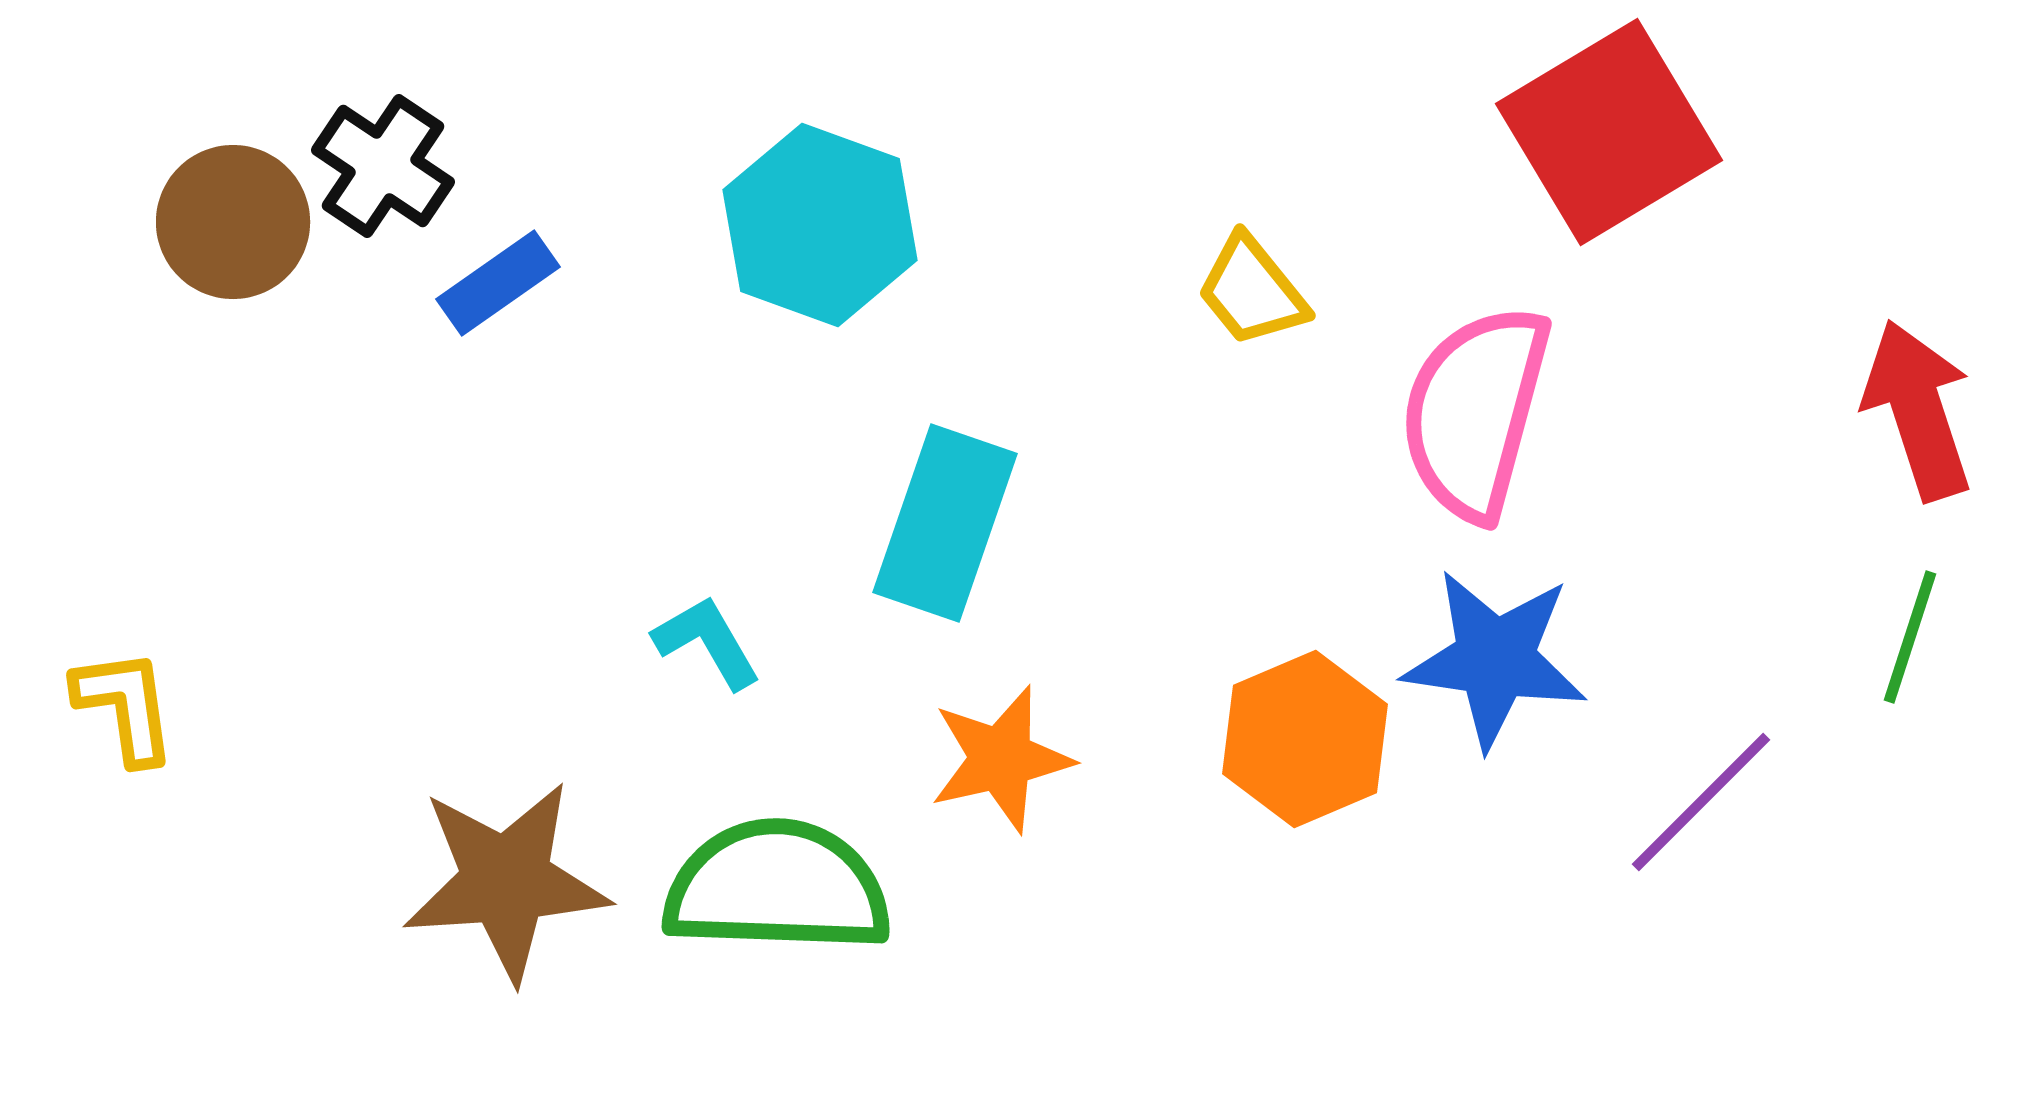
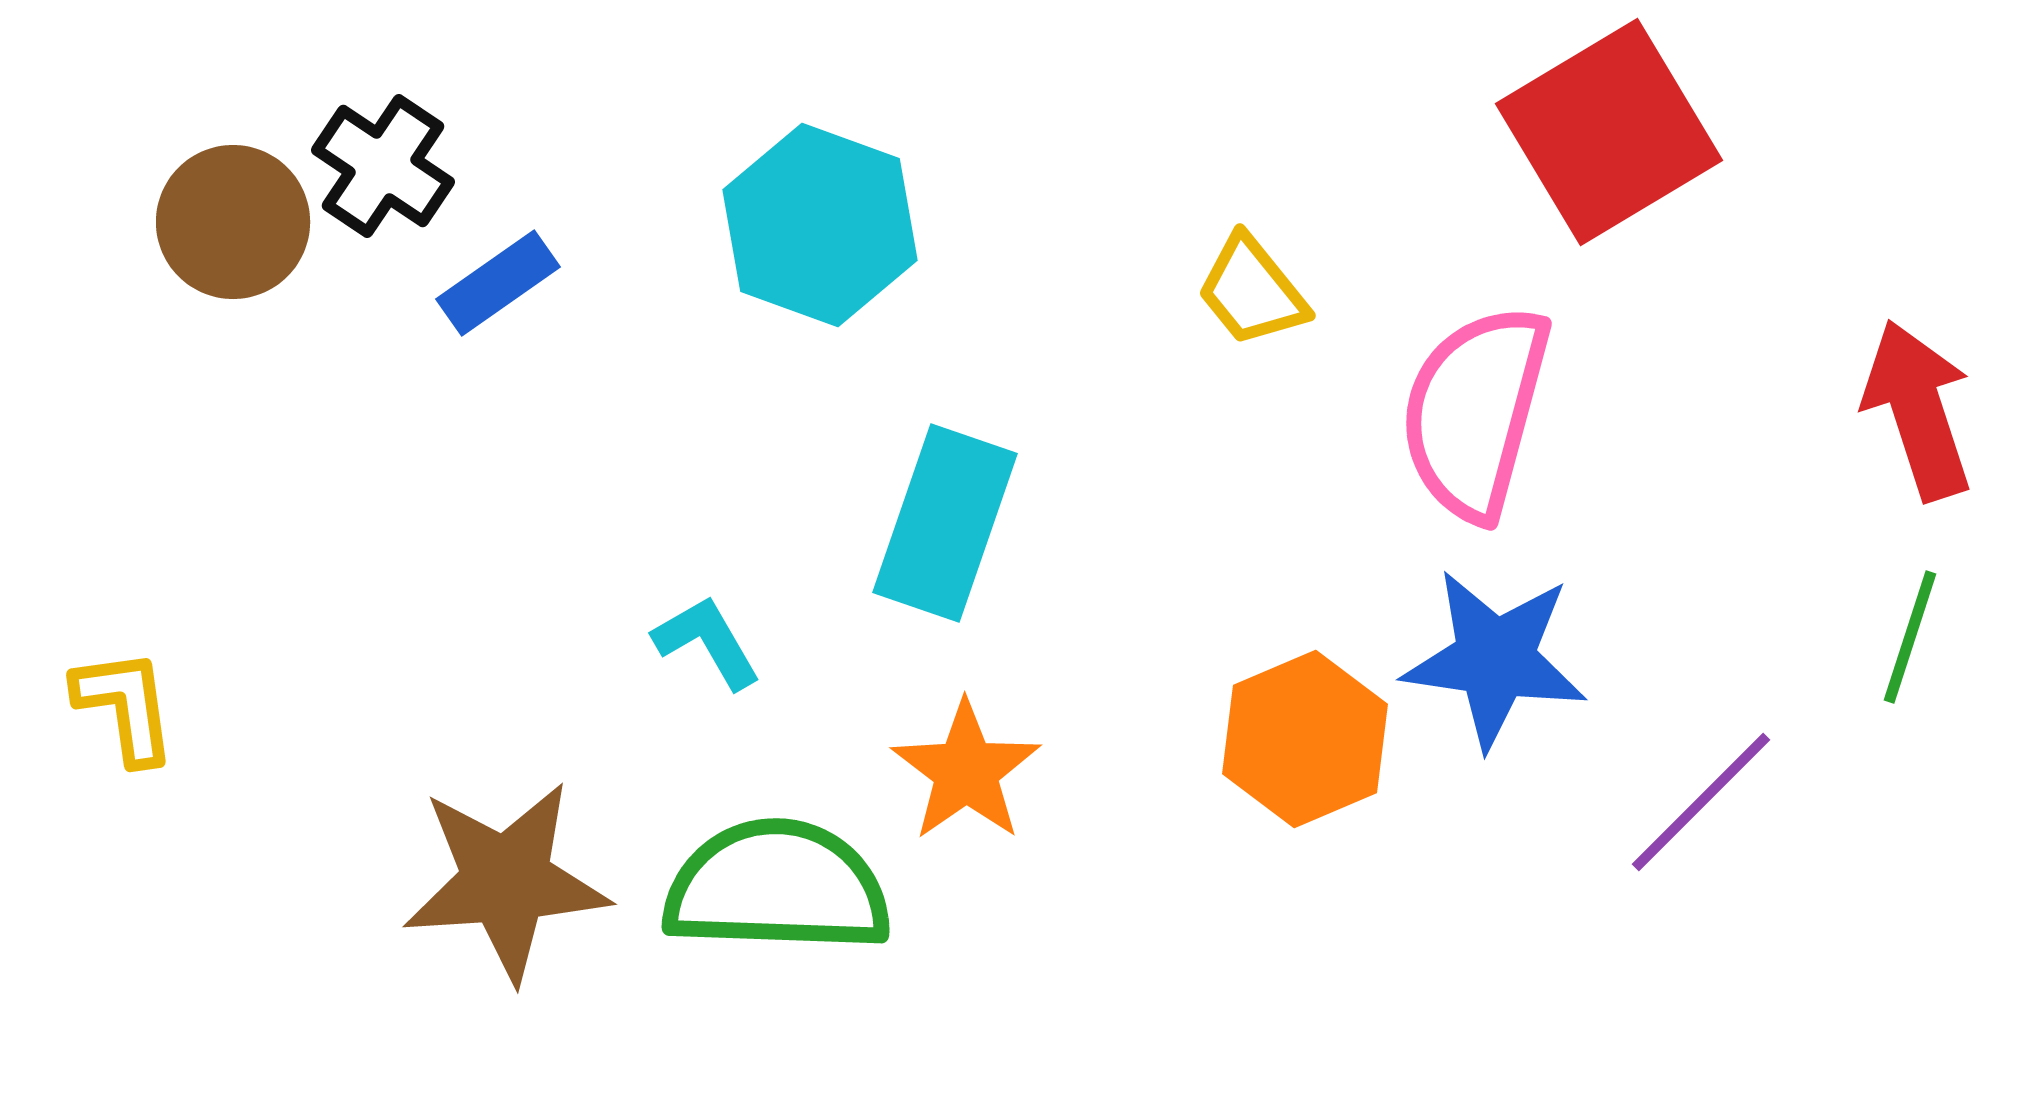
orange star: moved 35 px left, 12 px down; rotated 22 degrees counterclockwise
